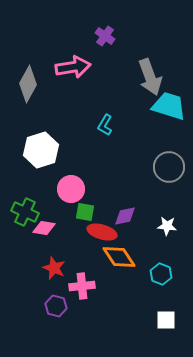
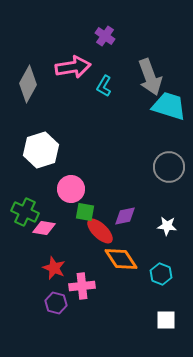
cyan L-shape: moved 1 px left, 39 px up
red ellipse: moved 2 px left, 1 px up; rotated 28 degrees clockwise
orange diamond: moved 2 px right, 2 px down
purple hexagon: moved 3 px up
